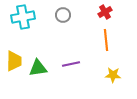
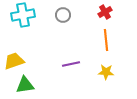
cyan cross: moved 2 px up
yellow trapezoid: rotated 110 degrees counterclockwise
green triangle: moved 13 px left, 17 px down
yellow star: moved 7 px left, 3 px up
